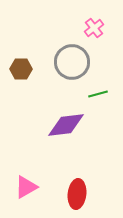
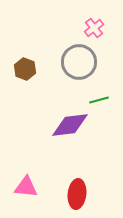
gray circle: moved 7 px right
brown hexagon: moved 4 px right; rotated 20 degrees clockwise
green line: moved 1 px right, 6 px down
purple diamond: moved 4 px right
pink triangle: rotated 35 degrees clockwise
